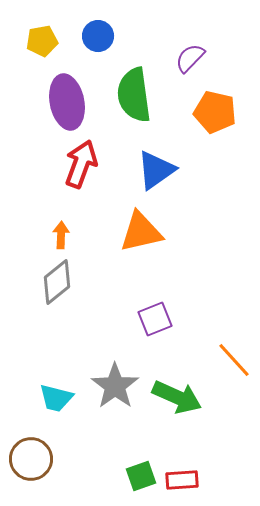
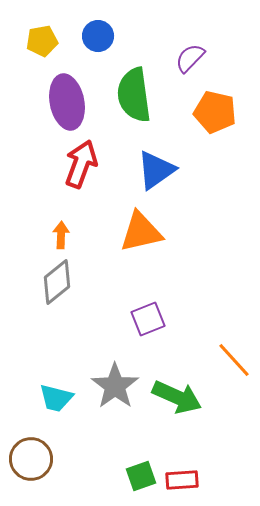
purple square: moved 7 px left
